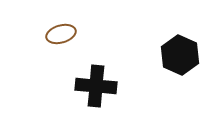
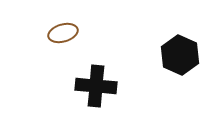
brown ellipse: moved 2 px right, 1 px up
